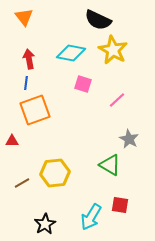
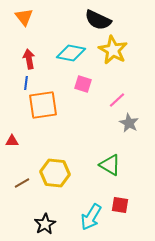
orange square: moved 8 px right, 5 px up; rotated 12 degrees clockwise
gray star: moved 16 px up
yellow hexagon: rotated 12 degrees clockwise
